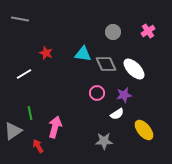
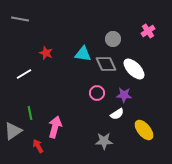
gray circle: moved 7 px down
purple star: rotated 14 degrees clockwise
